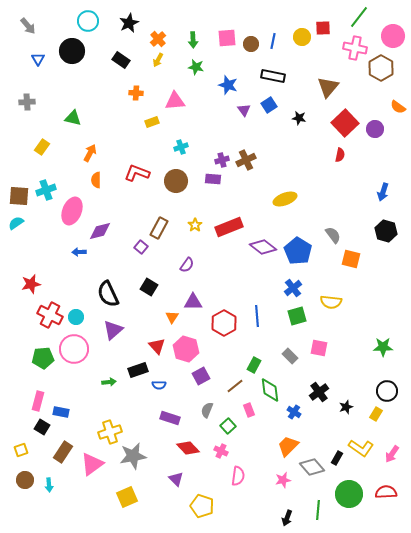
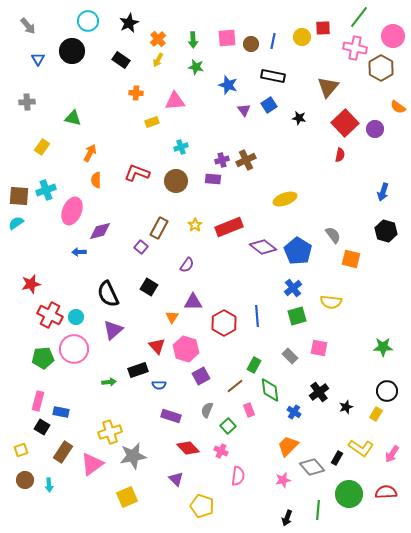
purple rectangle at (170, 418): moved 1 px right, 2 px up
